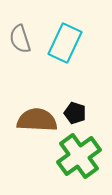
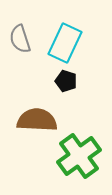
black pentagon: moved 9 px left, 32 px up
